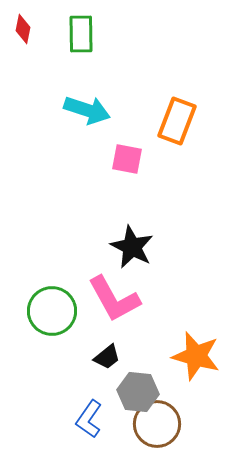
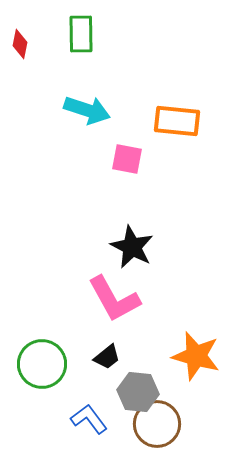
red diamond: moved 3 px left, 15 px down
orange rectangle: rotated 75 degrees clockwise
green circle: moved 10 px left, 53 px down
blue L-shape: rotated 108 degrees clockwise
